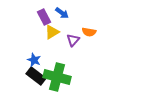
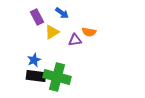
purple rectangle: moved 7 px left
purple triangle: moved 2 px right; rotated 40 degrees clockwise
blue star: rotated 24 degrees clockwise
black rectangle: rotated 30 degrees counterclockwise
